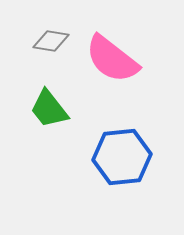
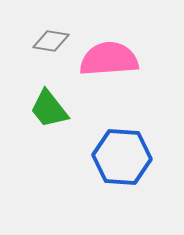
pink semicircle: moved 3 px left; rotated 138 degrees clockwise
blue hexagon: rotated 10 degrees clockwise
